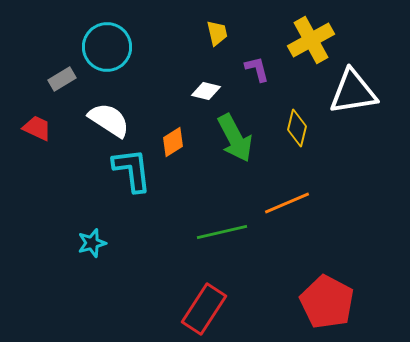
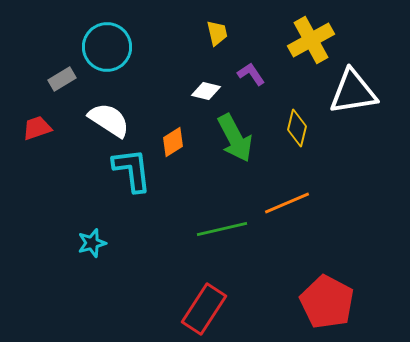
purple L-shape: moved 6 px left, 5 px down; rotated 20 degrees counterclockwise
red trapezoid: rotated 44 degrees counterclockwise
green line: moved 3 px up
